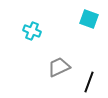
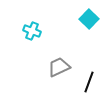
cyan square: rotated 24 degrees clockwise
